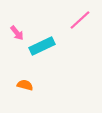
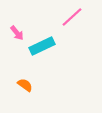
pink line: moved 8 px left, 3 px up
orange semicircle: rotated 21 degrees clockwise
